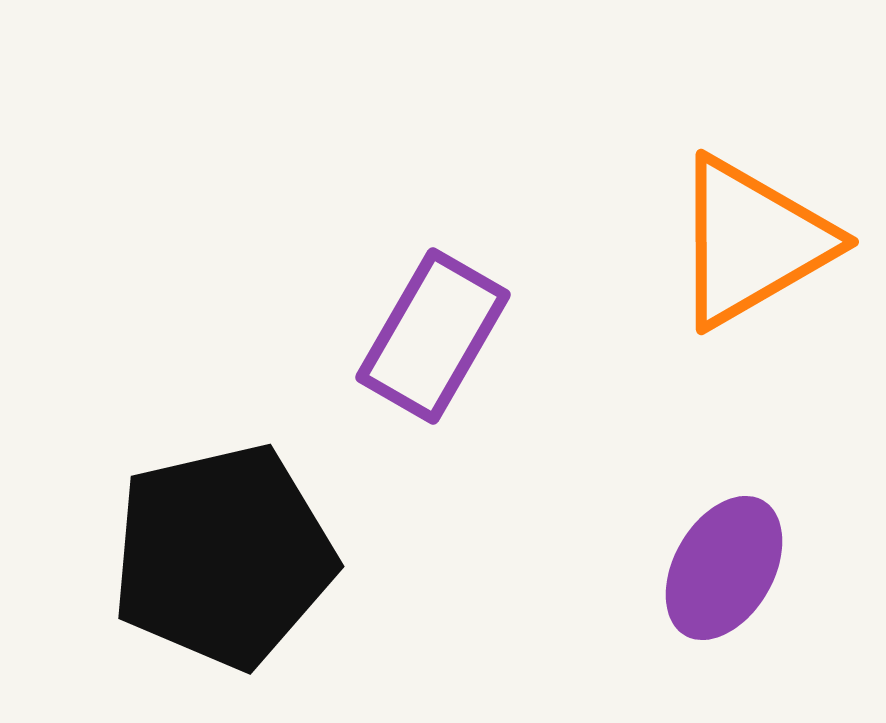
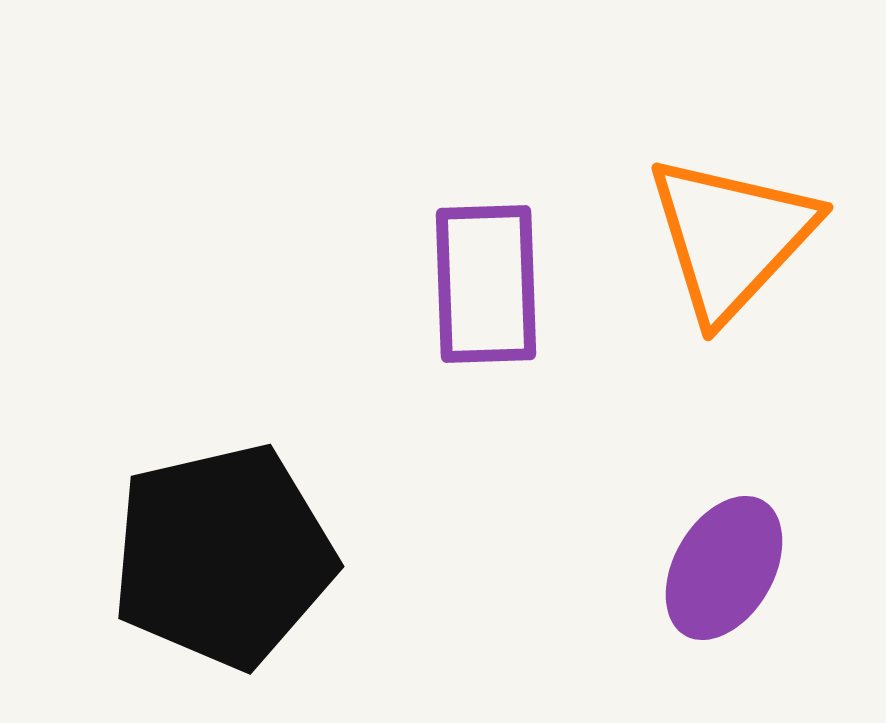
orange triangle: moved 21 px left, 5 px up; rotated 17 degrees counterclockwise
purple rectangle: moved 53 px right, 52 px up; rotated 32 degrees counterclockwise
